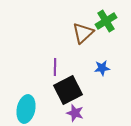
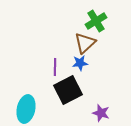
green cross: moved 10 px left
brown triangle: moved 2 px right, 10 px down
blue star: moved 22 px left, 5 px up
purple star: moved 26 px right
